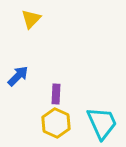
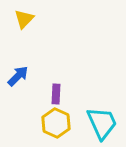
yellow triangle: moved 7 px left
